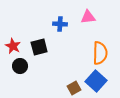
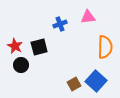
blue cross: rotated 24 degrees counterclockwise
red star: moved 2 px right
orange semicircle: moved 5 px right, 6 px up
black circle: moved 1 px right, 1 px up
brown square: moved 4 px up
